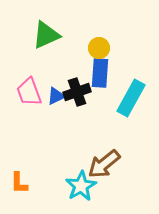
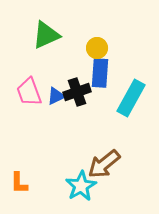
yellow circle: moved 2 px left
